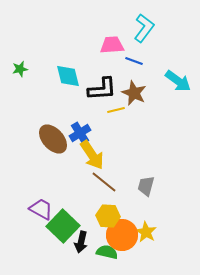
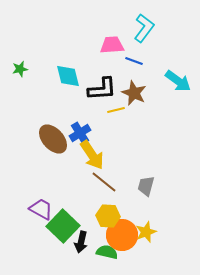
yellow star: rotated 20 degrees clockwise
